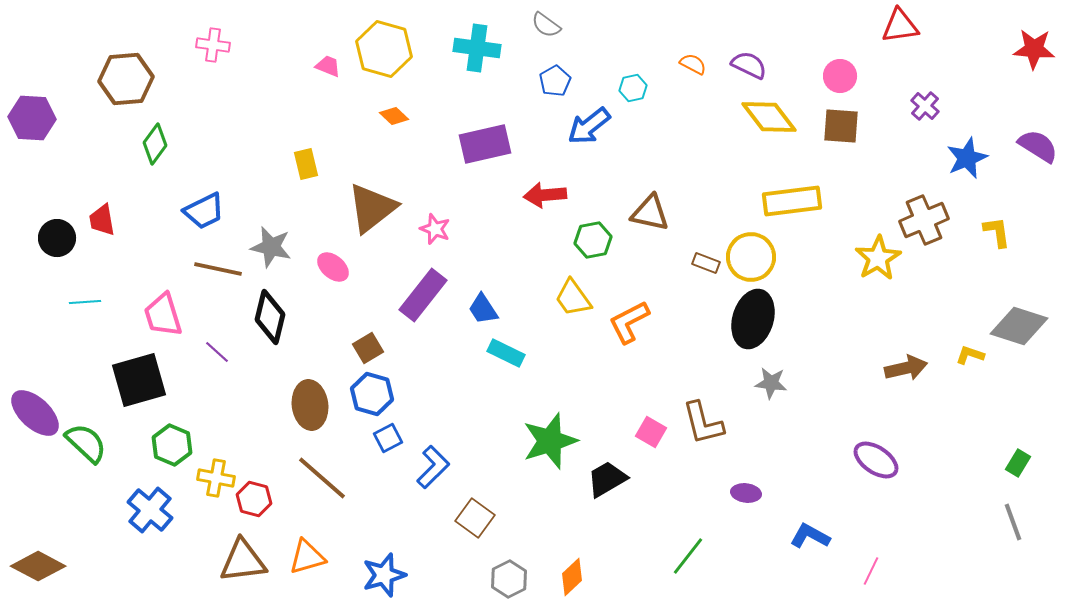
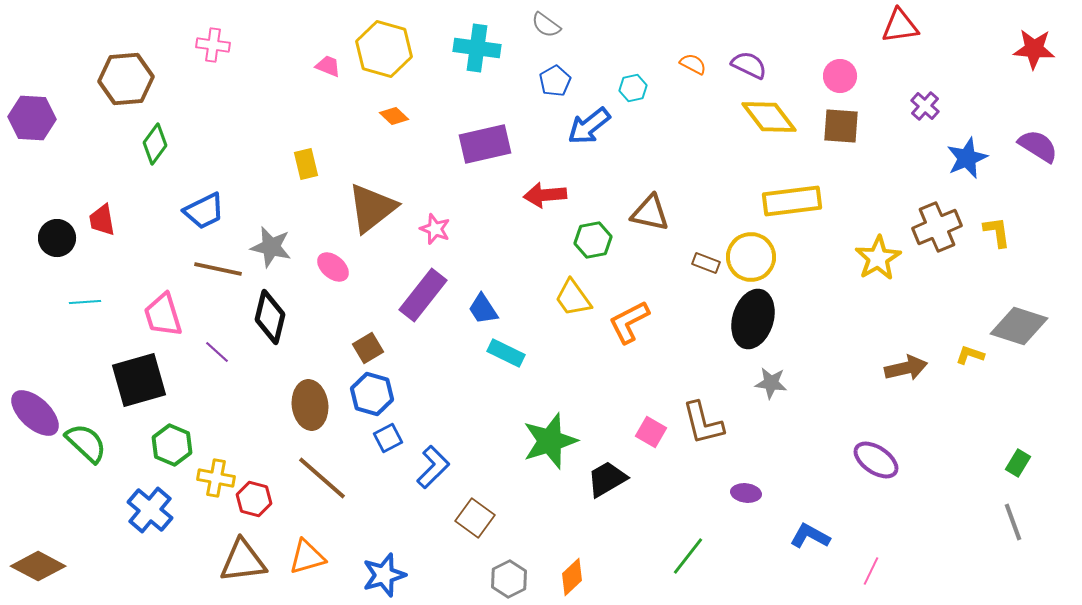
brown cross at (924, 220): moved 13 px right, 7 px down
